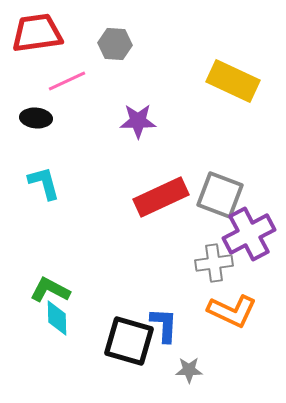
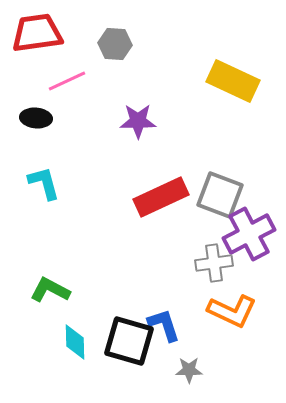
cyan diamond: moved 18 px right, 24 px down
blue L-shape: rotated 21 degrees counterclockwise
